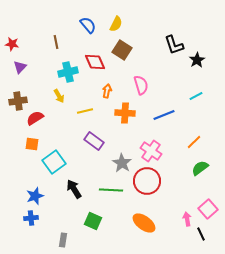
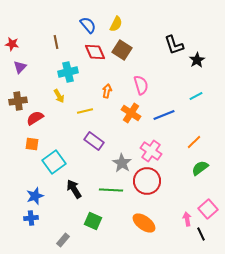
red diamond: moved 10 px up
orange cross: moved 6 px right; rotated 30 degrees clockwise
gray rectangle: rotated 32 degrees clockwise
